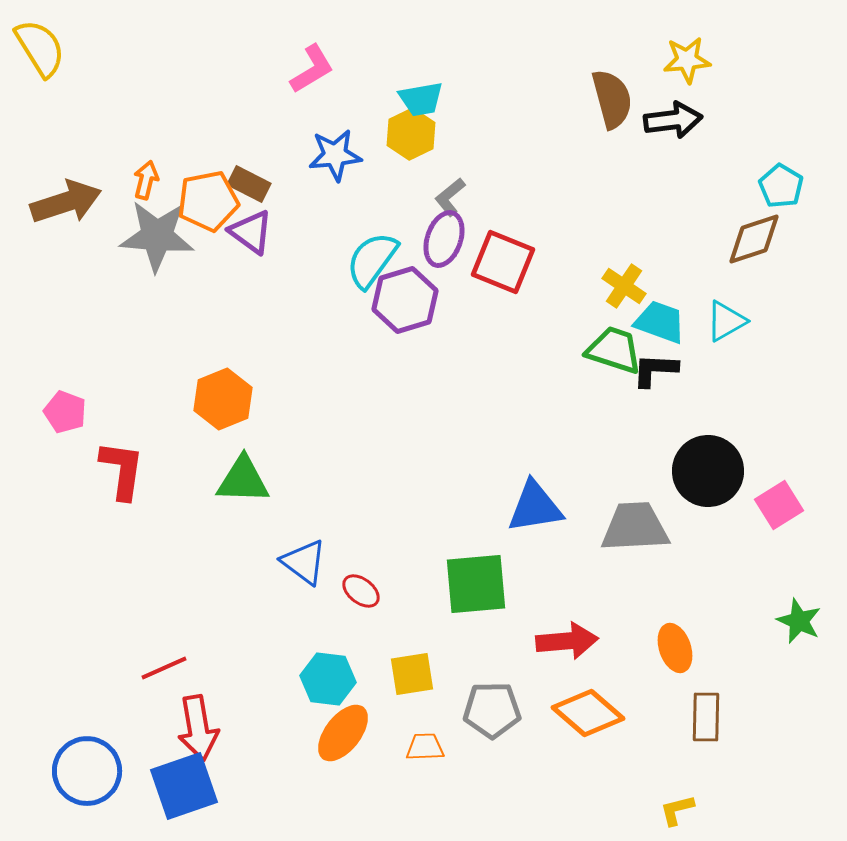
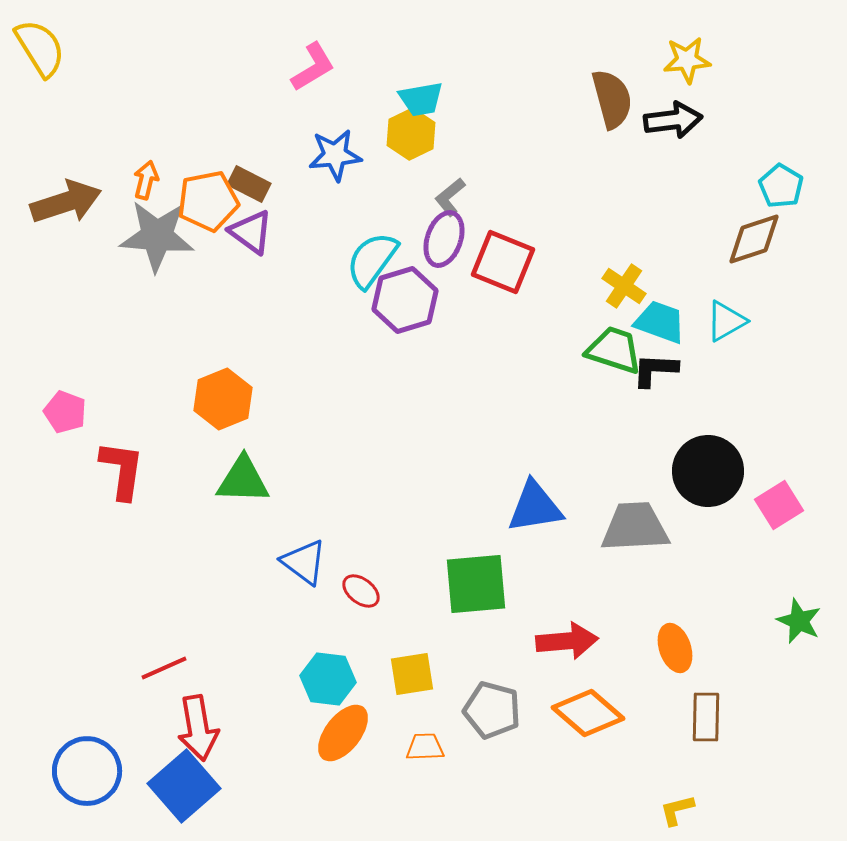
pink L-shape at (312, 69): moved 1 px right, 2 px up
gray pentagon at (492, 710): rotated 16 degrees clockwise
blue square at (184, 786): rotated 22 degrees counterclockwise
